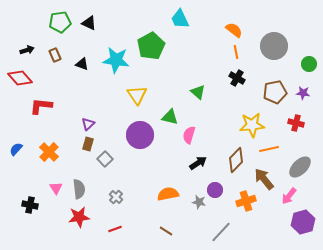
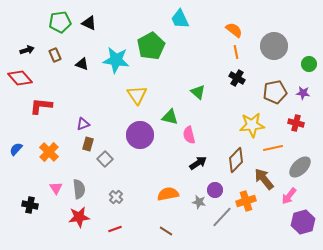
purple triangle at (88, 124): moved 5 px left; rotated 24 degrees clockwise
pink semicircle at (189, 135): rotated 30 degrees counterclockwise
orange line at (269, 149): moved 4 px right, 1 px up
gray line at (221, 232): moved 1 px right, 15 px up
